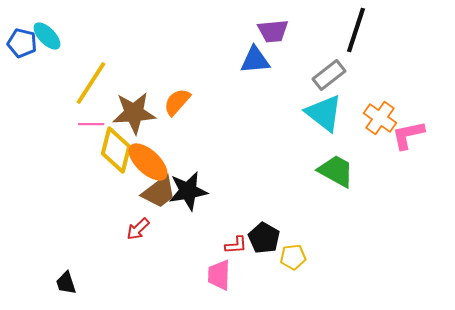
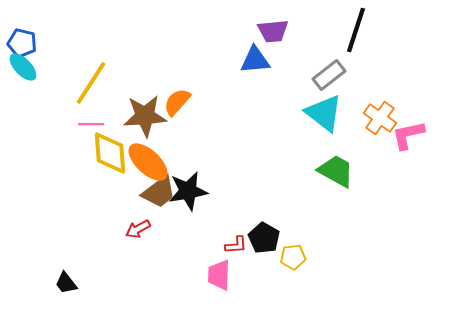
cyan ellipse: moved 24 px left, 31 px down
brown star: moved 11 px right, 3 px down
yellow diamond: moved 6 px left, 3 px down; rotated 18 degrees counterclockwise
red arrow: rotated 15 degrees clockwise
black trapezoid: rotated 20 degrees counterclockwise
